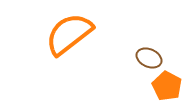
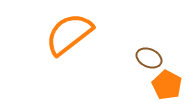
orange pentagon: moved 1 px up
